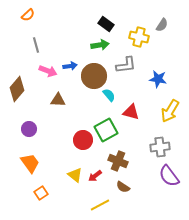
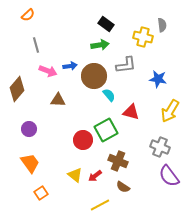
gray semicircle: rotated 40 degrees counterclockwise
yellow cross: moved 4 px right
gray cross: rotated 30 degrees clockwise
